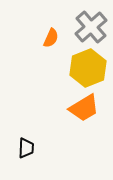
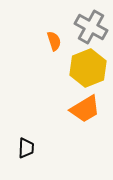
gray cross: rotated 20 degrees counterclockwise
orange semicircle: moved 3 px right, 3 px down; rotated 42 degrees counterclockwise
orange trapezoid: moved 1 px right, 1 px down
